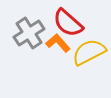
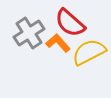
red semicircle: moved 2 px right
